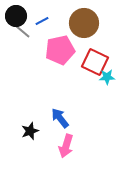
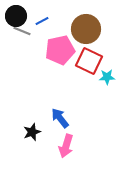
brown circle: moved 2 px right, 6 px down
gray line: rotated 18 degrees counterclockwise
red square: moved 6 px left, 1 px up
black star: moved 2 px right, 1 px down
